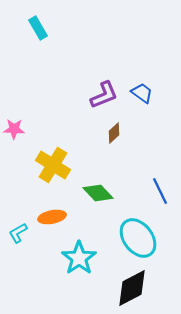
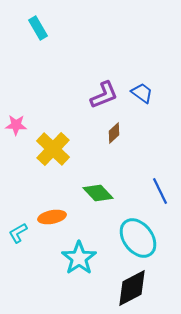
pink star: moved 2 px right, 4 px up
yellow cross: moved 16 px up; rotated 12 degrees clockwise
